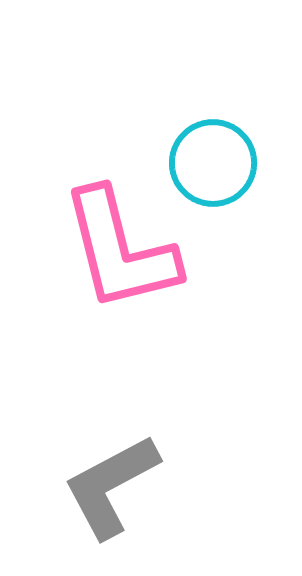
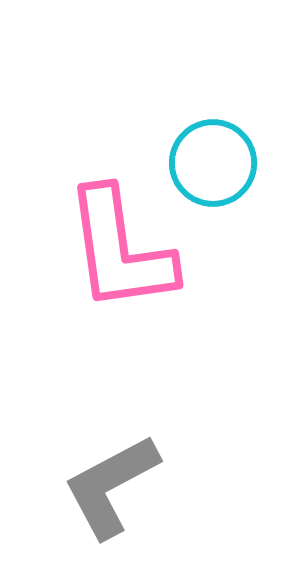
pink L-shape: rotated 6 degrees clockwise
